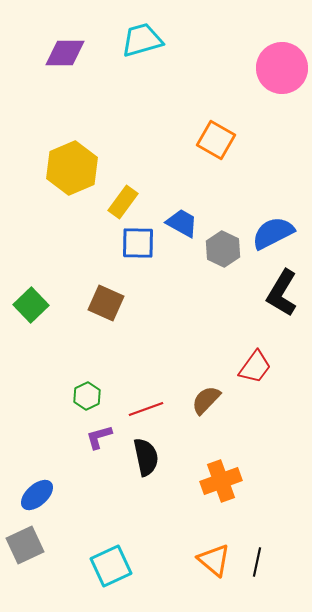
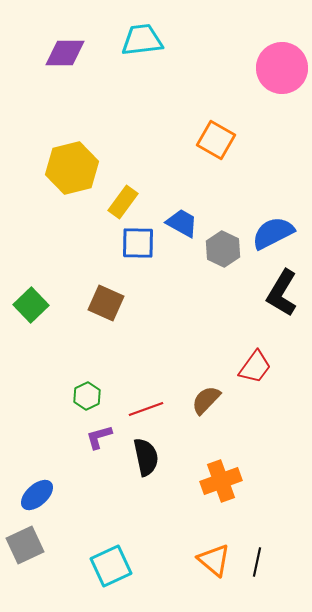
cyan trapezoid: rotated 9 degrees clockwise
yellow hexagon: rotated 9 degrees clockwise
